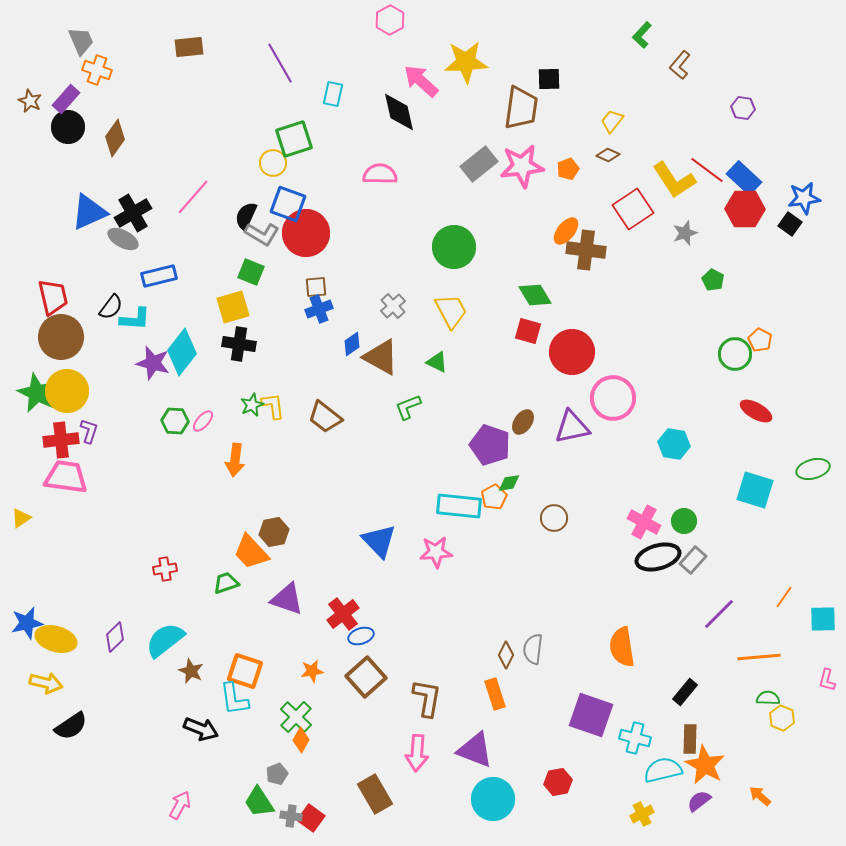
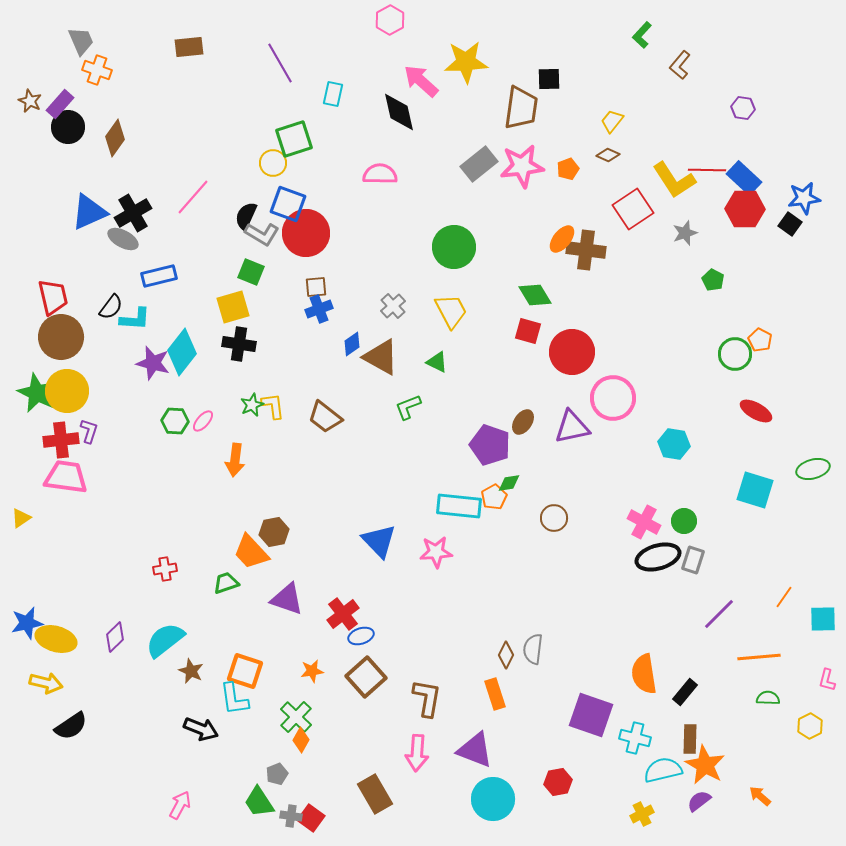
purple rectangle at (66, 99): moved 6 px left, 5 px down
red line at (707, 170): rotated 36 degrees counterclockwise
orange ellipse at (566, 231): moved 4 px left, 8 px down
gray rectangle at (693, 560): rotated 24 degrees counterclockwise
orange semicircle at (622, 647): moved 22 px right, 27 px down
yellow hexagon at (782, 718): moved 28 px right, 8 px down; rotated 10 degrees clockwise
